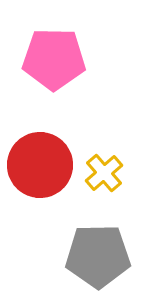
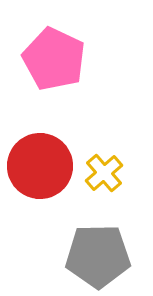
pink pentagon: rotated 24 degrees clockwise
red circle: moved 1 px down
